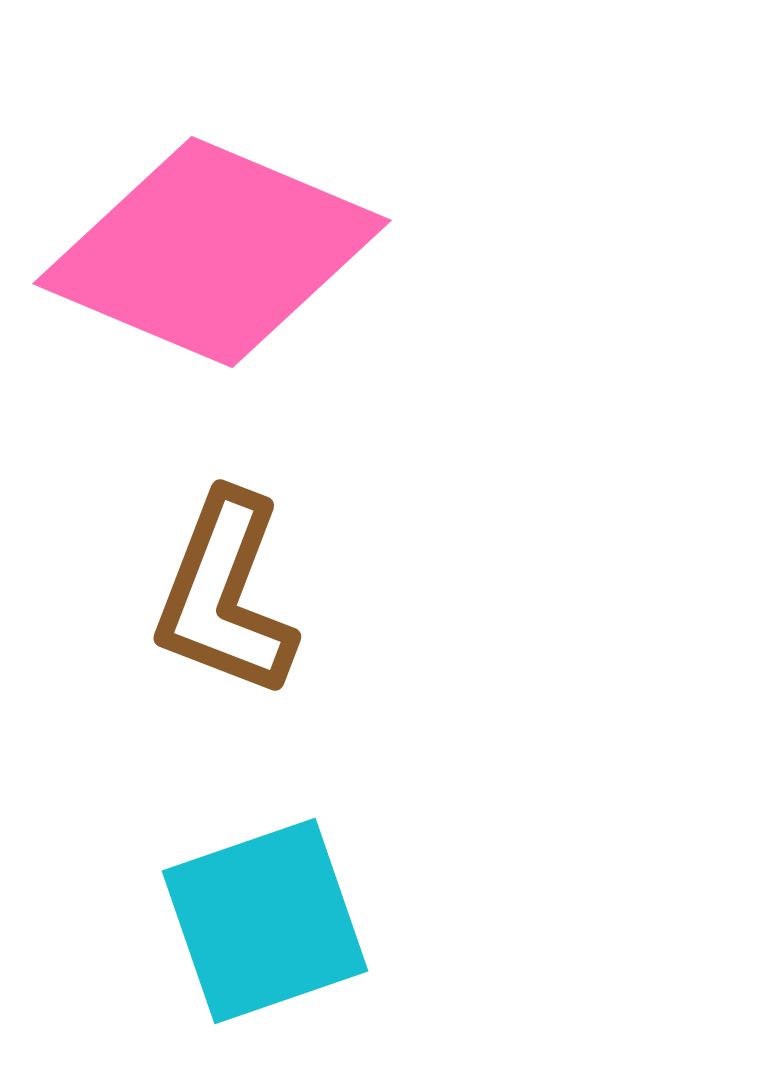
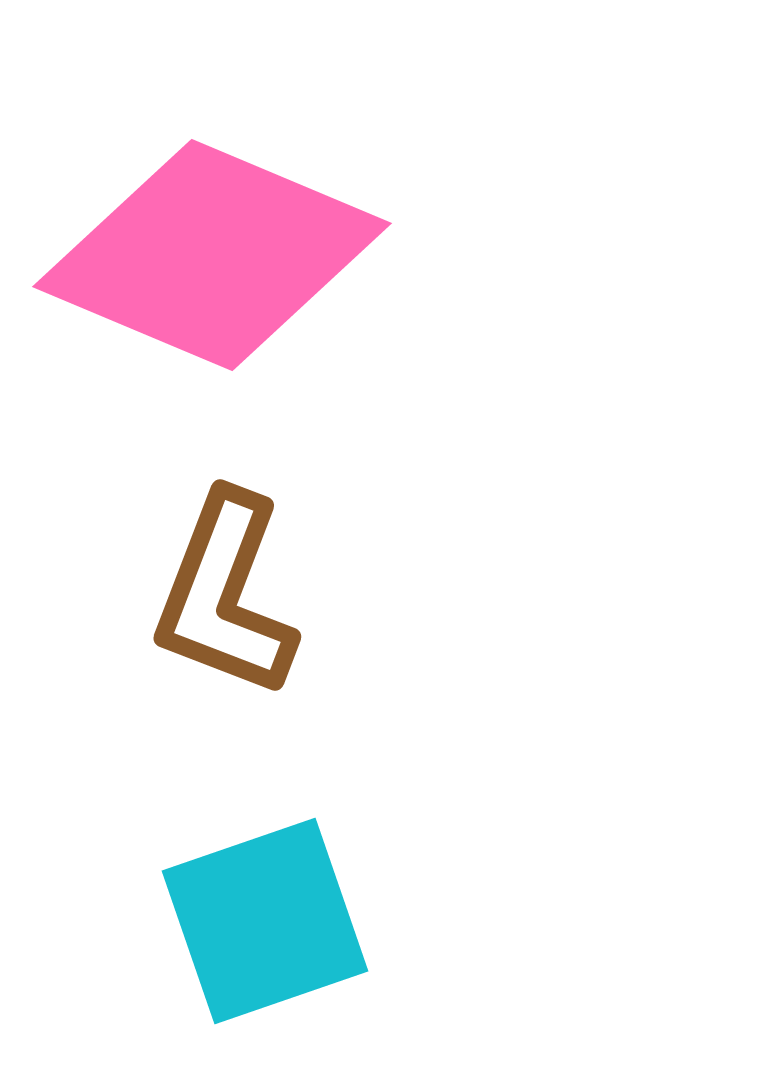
pink diamond: moved 3 px down
